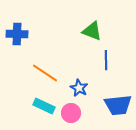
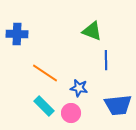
blue star: rotated 18 degrees counterclockwise
cyan rectangle: rotated 20 degrees clockwise
